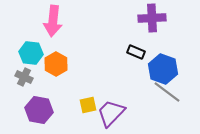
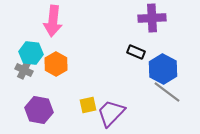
blue hexagon: rotated 8 degrees clockwise
gray cross: moved 7 px up
